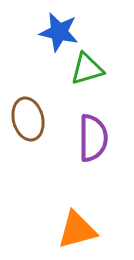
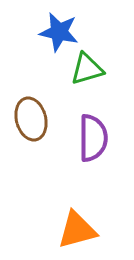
brown ellipse: moved 3 px right
